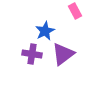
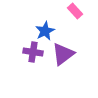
pink rectangle: rotated 14 degrees counterclockwise
purple cross: moved 1 px right, 2 px up
